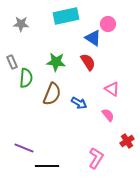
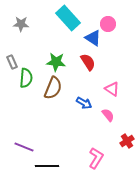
cyan rectangle: moved 2 px right, 2 px down; rotated 60 degrees clockwise
brown semicircle: moved 1 px right, 6 px up
blue arrow: moved 5 px right
purple line: moved 1 px up
